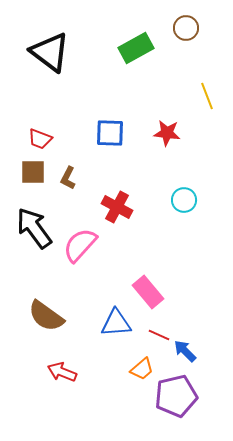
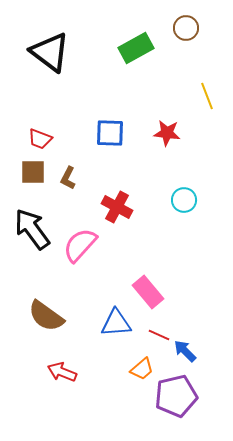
black arrow: moved 2 px left, 1 px down
